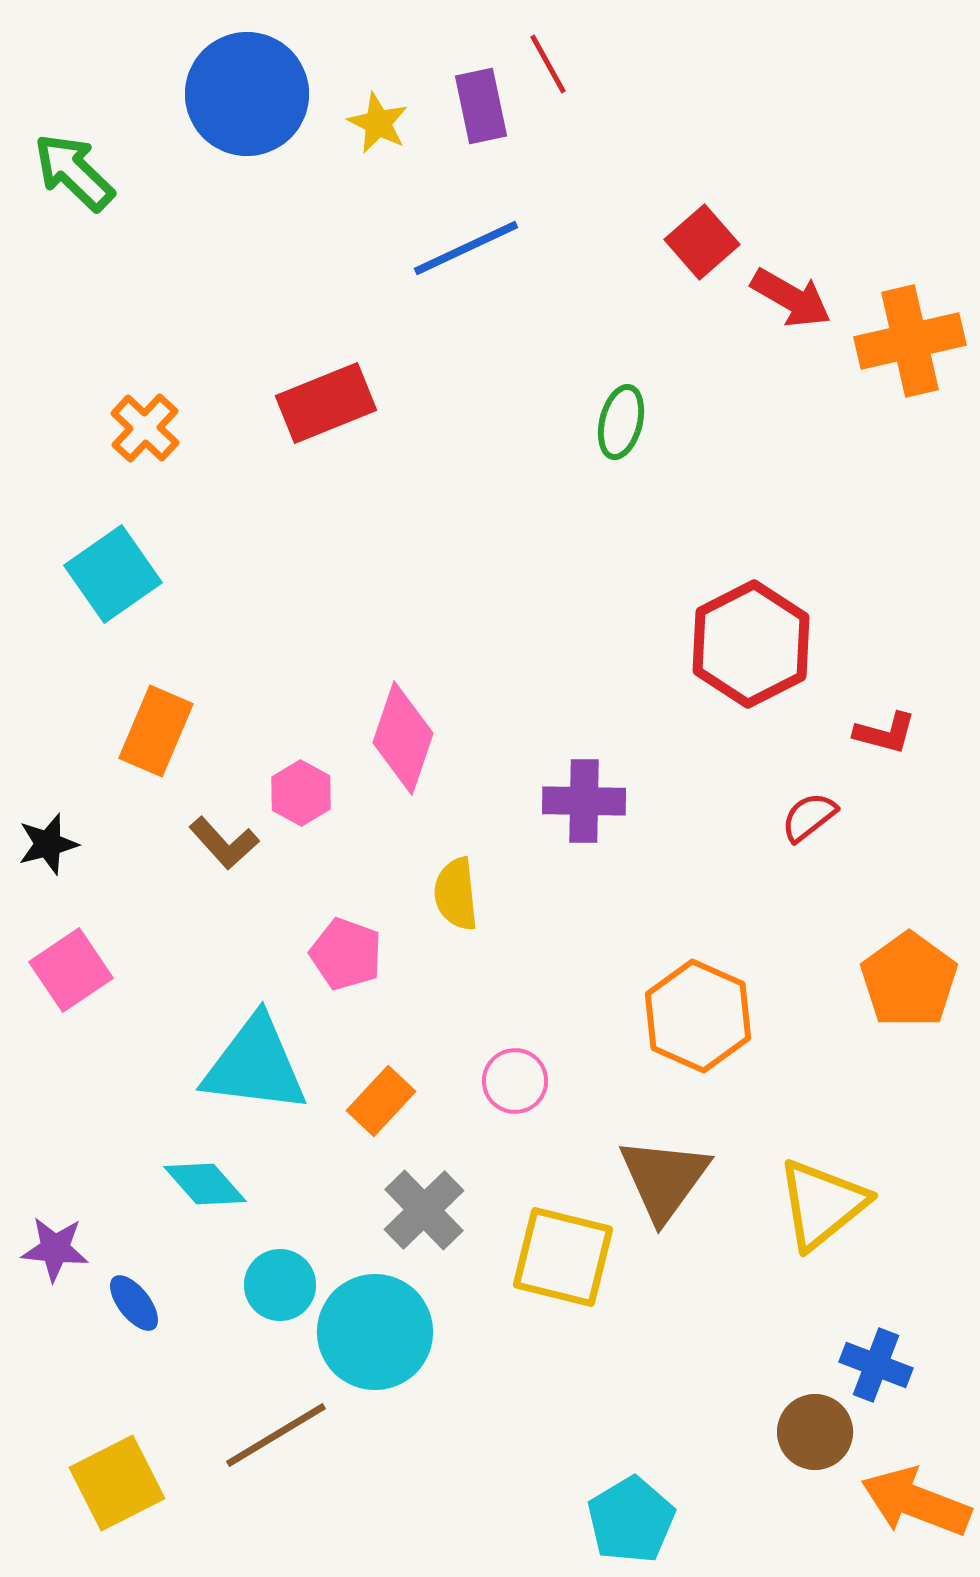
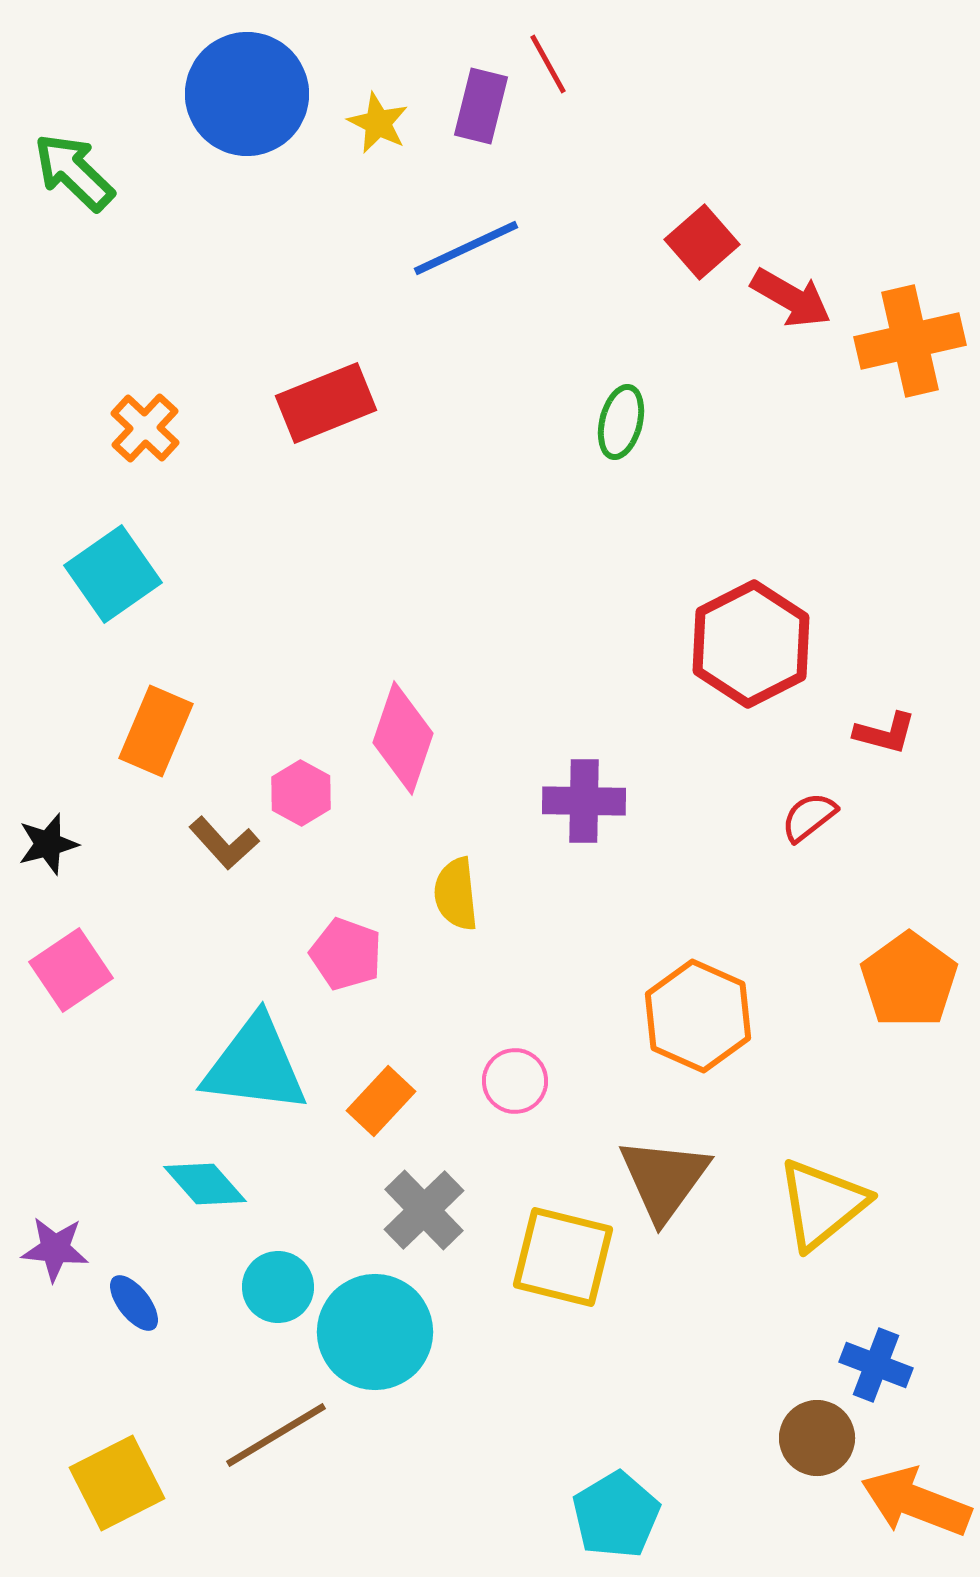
purple rectangle at (481, 106): rotated 26 degrees clockwise
cyan circle at (280, 1285): moved 2 px left, 2 px down
brown circle at (815, 1432): moved 2 px right, 6 px down
cyan pentagon at (631, 1520): moved 15 px left, 5 px up
